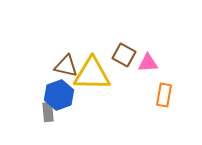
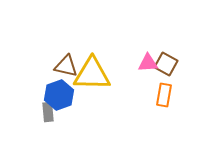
brown square: moved 42 px right, 9 px down
